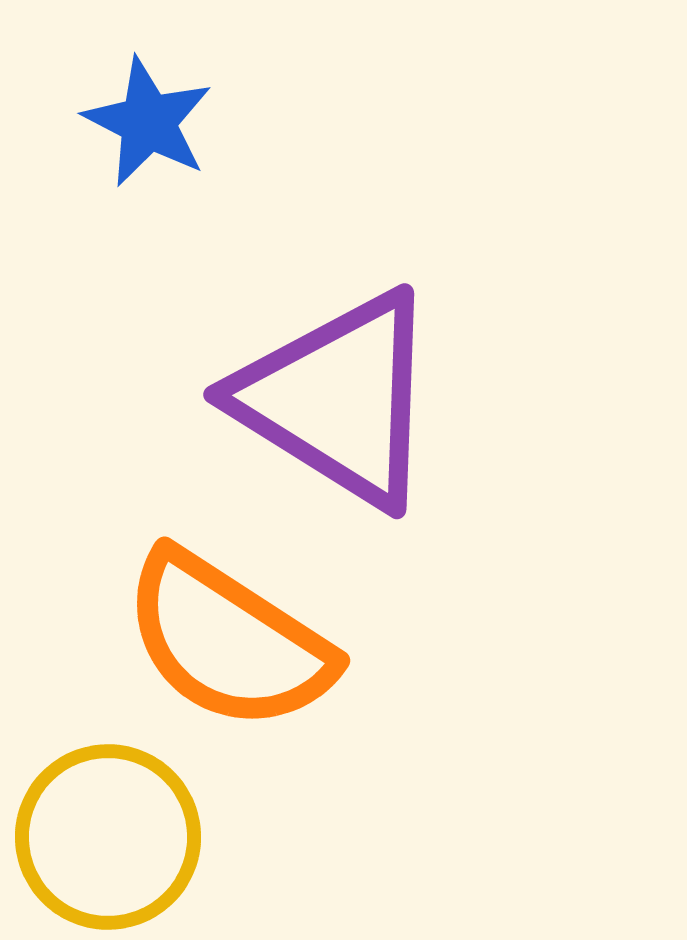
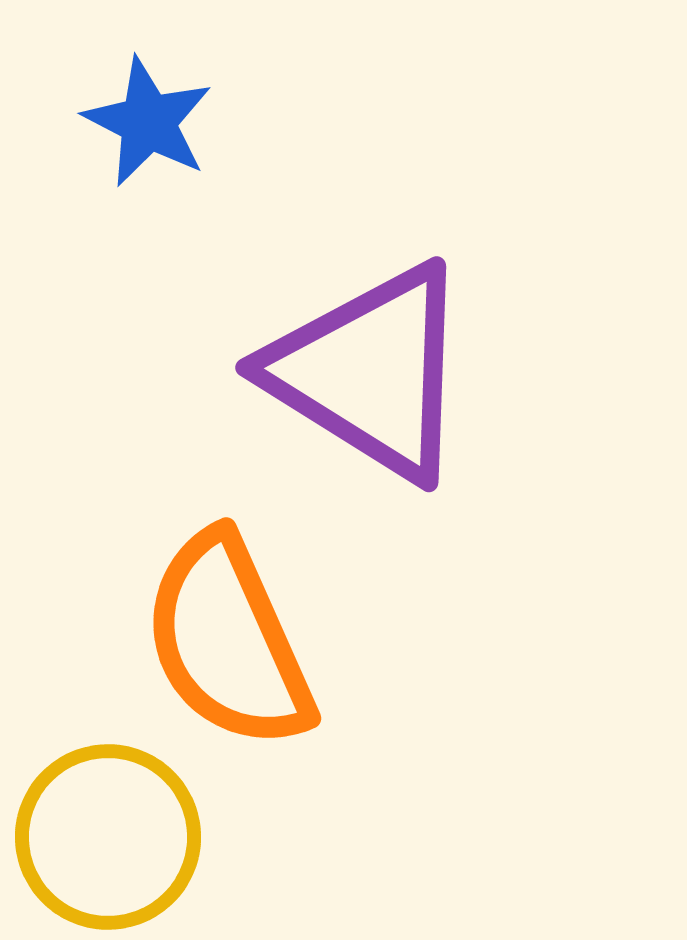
purple triangle: moved 32 px right, 27 px up
orange semicircle: rotated 33 degrees clockwise
